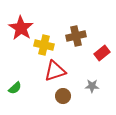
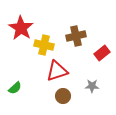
red triangle: moved 2 px right
